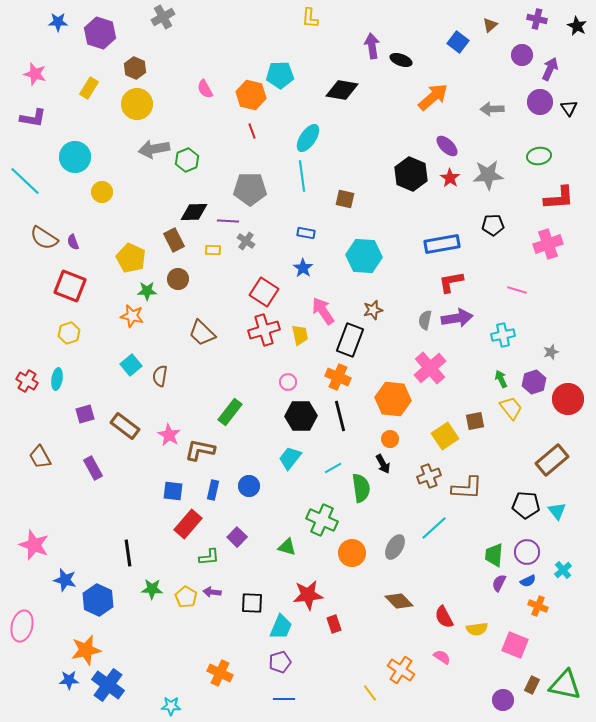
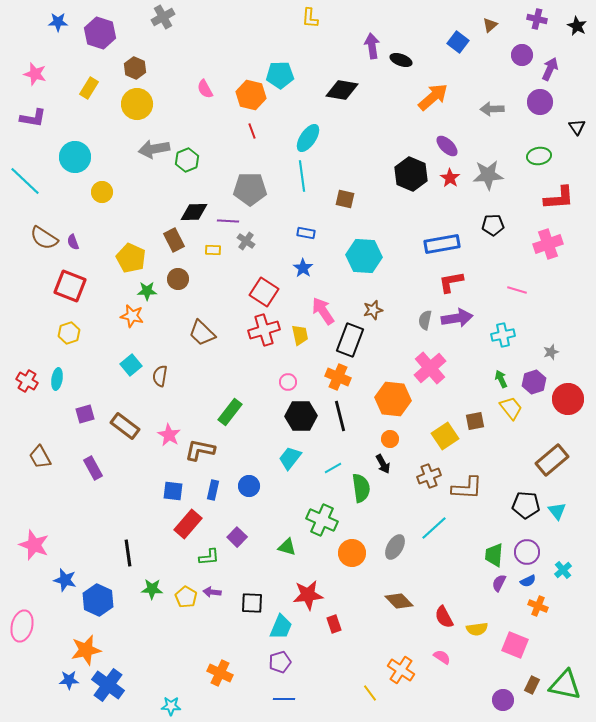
black triangle at (569, 108): moved 8 px right, 19 px down
